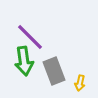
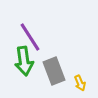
purple line: rotated 12 degrees clockwise
yellow arrow: rotated 35 degrees counterclockwise
